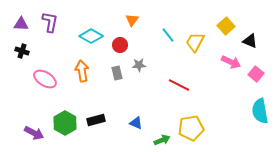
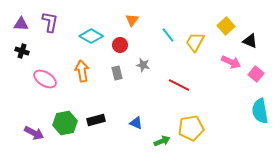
gray star: moved 4 px right; rotated 16 degrees clockwise
green hexagon: rotated 20 degrees clockwise
green arrow: moved 1 px down
